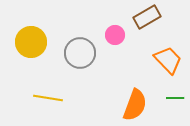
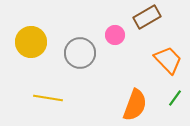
green line: rotated 54 degrees counterclockwise
